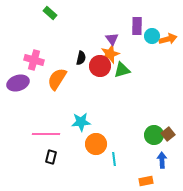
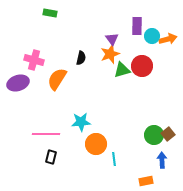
green rectangle: rotated 32 degrees counterclockwise
red circle: moved 42 px right
